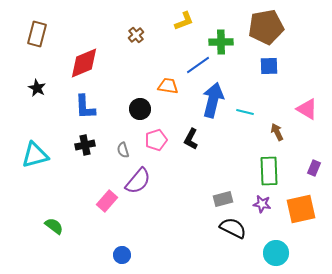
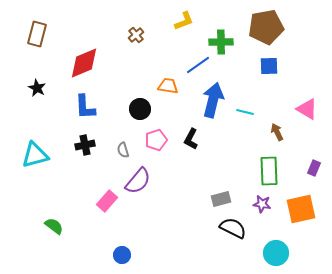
gray rectangle: moved 2 px left
